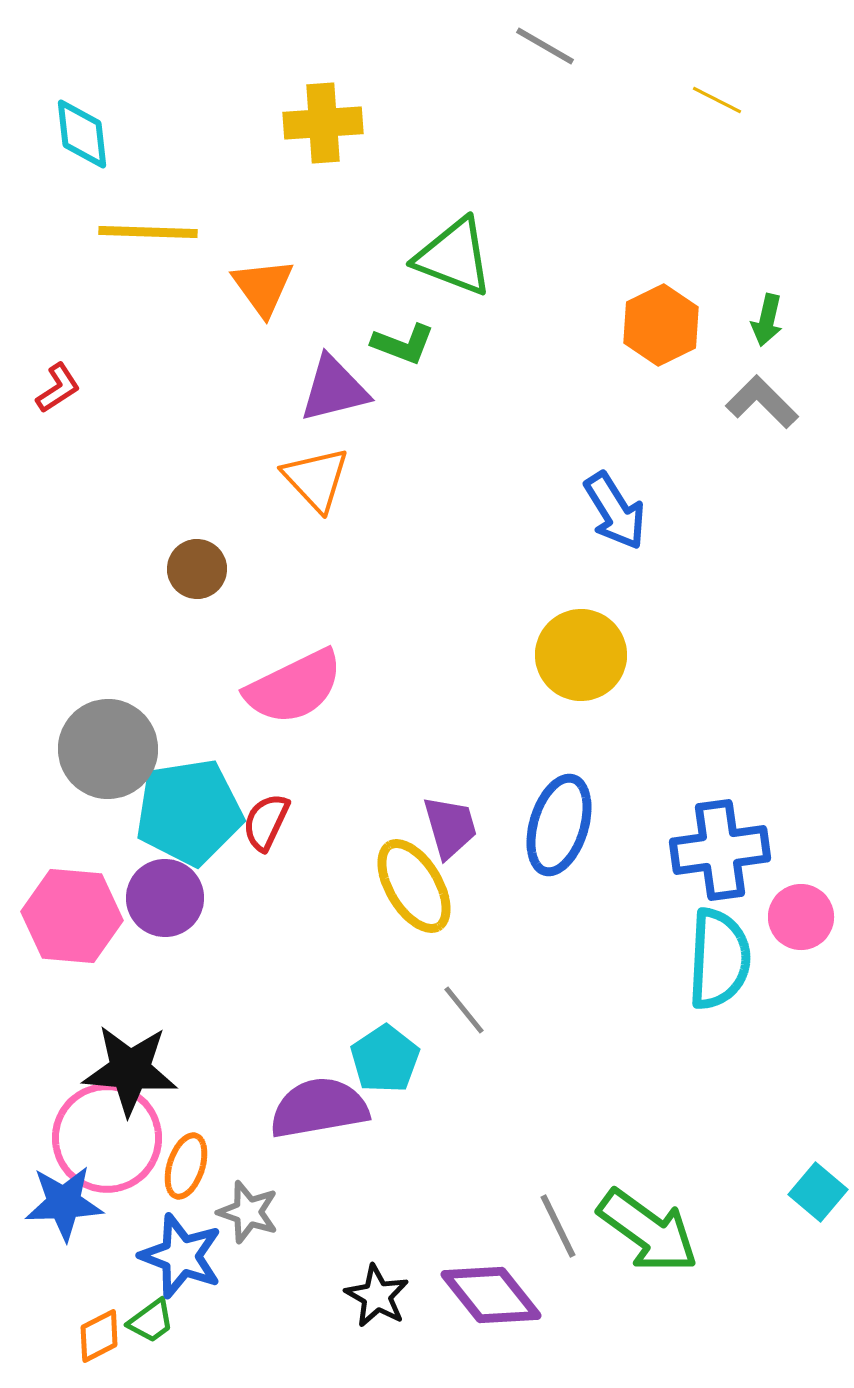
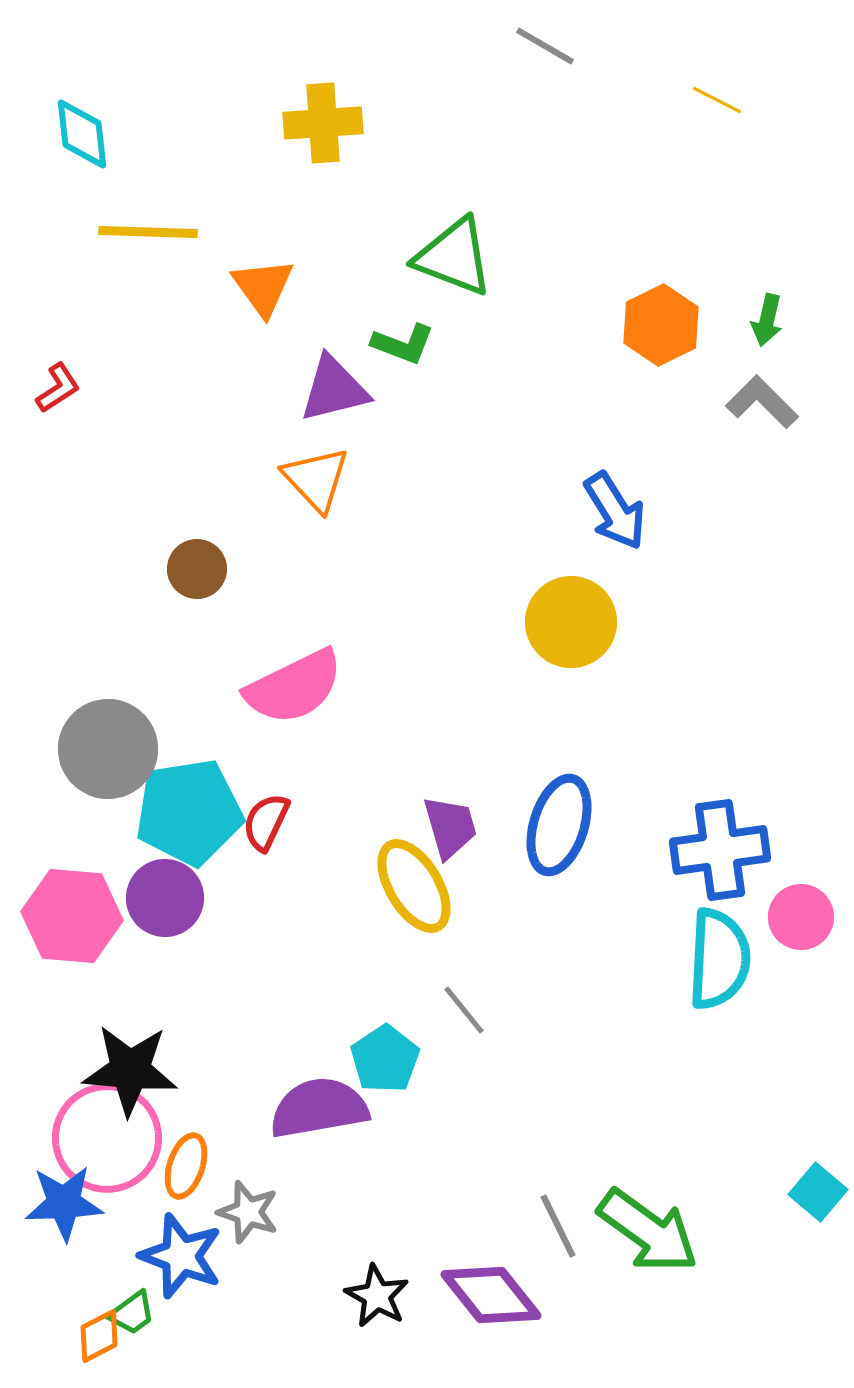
yellow circle at (581, 655): moved 10 px left, 33 px up
green trapezoid at (151, 1321): moved 19 px left, 8 px up
